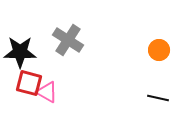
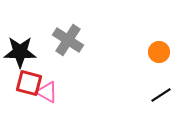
orange circle: moved 2 px down
black line: moved 3 px right, 3 px up; rotated 45 degrees counterclockwise
